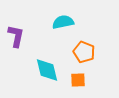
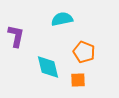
cyan semicircle: moved 1 px left, 3 px up
cyan diamond: moved 1 px right, 3 px up
